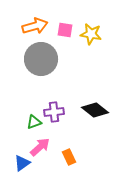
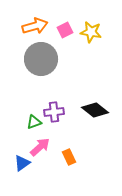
pink square: rotated 35 degrees counterclockwise
yellow star: moved 2 px up
